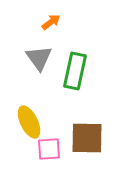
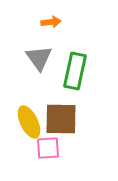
orange arrow: rotated 30 degrees clockwise
brown square: moved 26 px left, 19 px up
pink square: moved 1 px left, 1 px up
